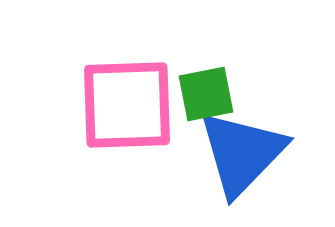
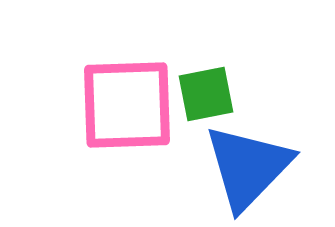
blue triangle: moved 6 px right, 14 px down
